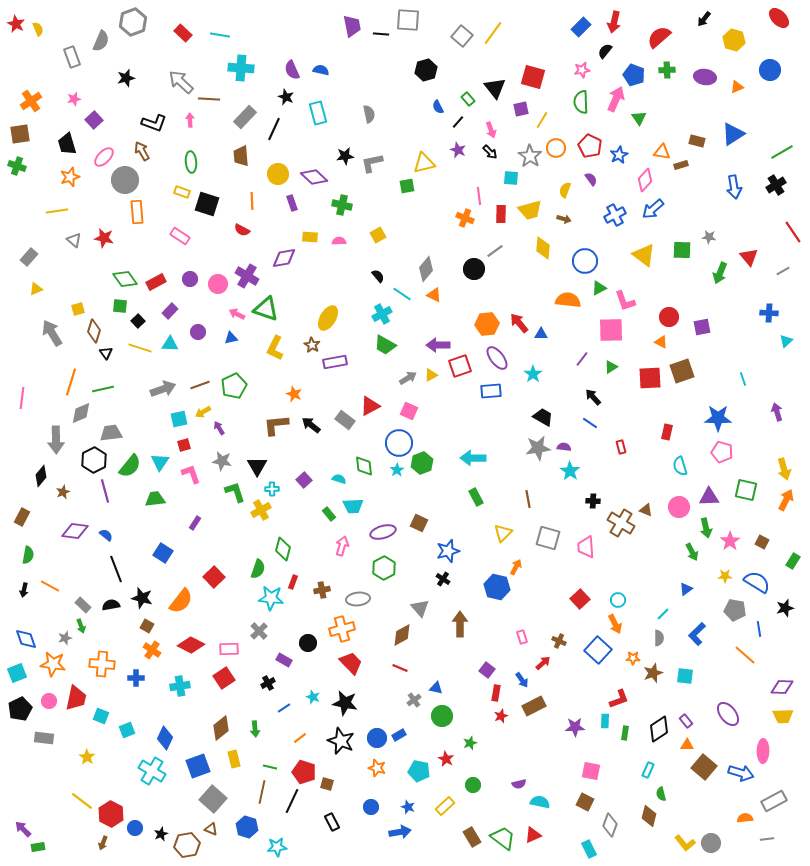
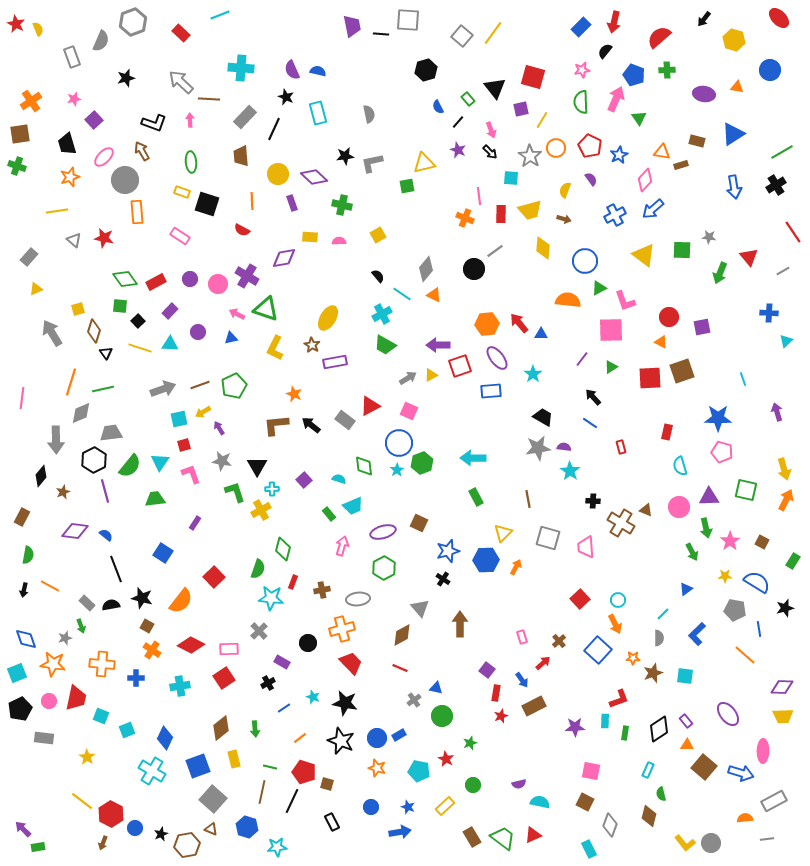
red rectangle at (183, 33): moved 2 px left
cyan line at (220, 35): moved 20 px up; rotated 30 degrees counterclockwise
blue semicircle at (321, 70): moved 3 px left, 1 px down
purple ellipse at (705, 77): moved 1 px left, 17 px down
orange triangle at (737, 87): rotated 32 degrees clockwise
cyan trapezoid at (353, 506): rotated 20 degrees counterclockwise
blue hexagon at (497, 587): moved 11 px left, 27 px up; rotated 15 degrees counterclockwise
gray rectangle at (83, 605): moved 4 px right, 2 px up
brown cross at (559, 641): rotated 24 degrees clockwise
purple rectangle at (284, 660): moved 2 px left, 2 px down
